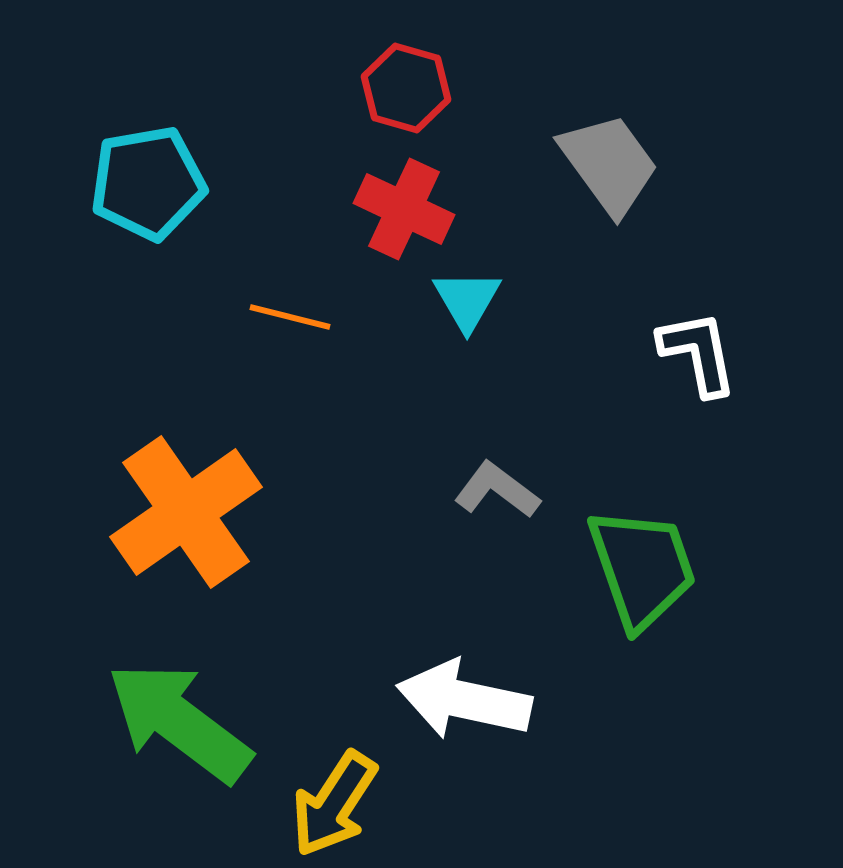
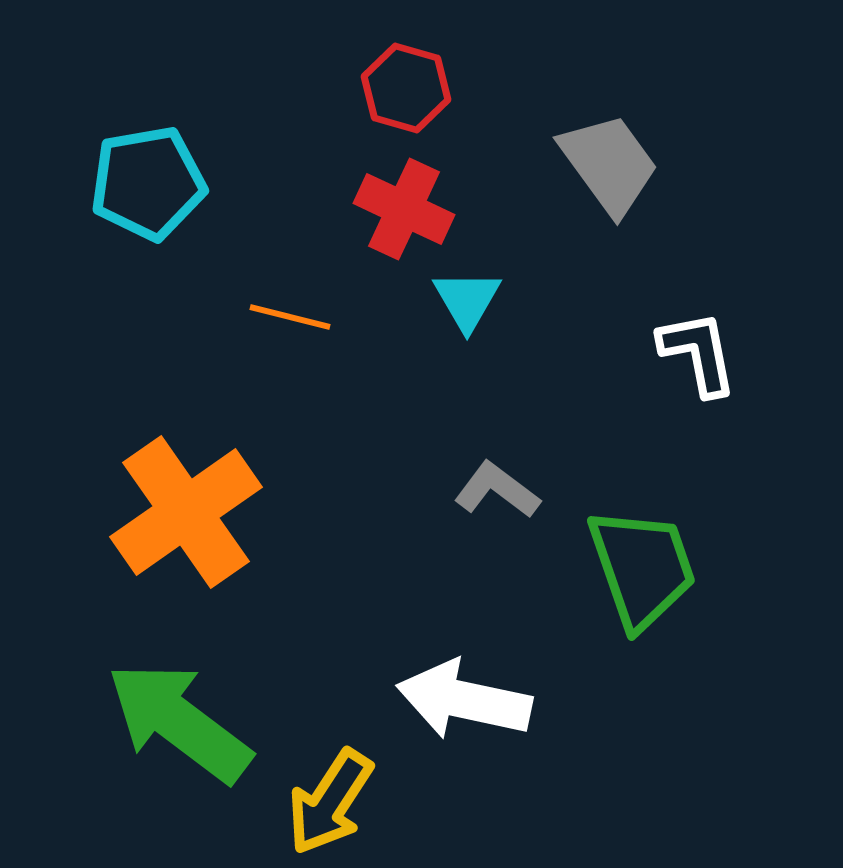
yellow arrow: moved 4 px left, 2 px up
